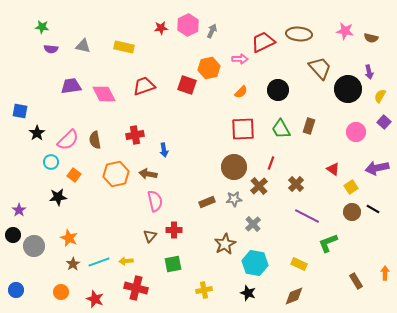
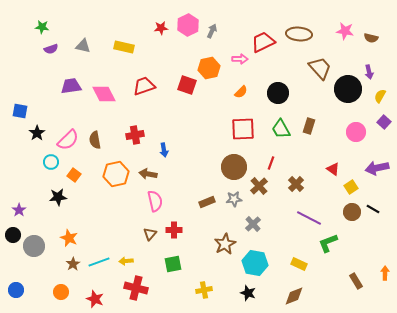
purple semicircle at (51, 49): rotated 24 degrees counterclockwise
black circle at (278, 90): moved 3 px down
purple line at (307, 216): moved 2 px right, 2 px down
brown triangle at (150, 236): moved 2 px up
